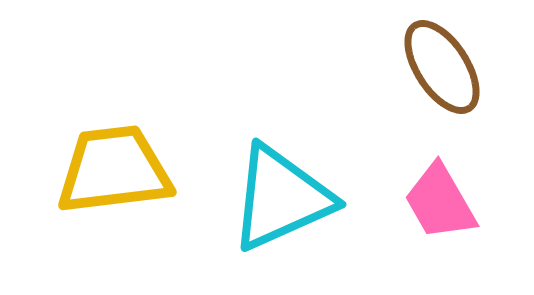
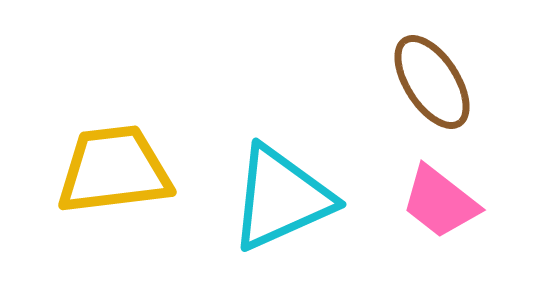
brown ellipse: moved 10 px left, 15 px down
pink trapezoid: rotated 22 degrees counterclockwise
